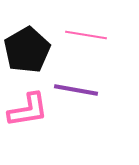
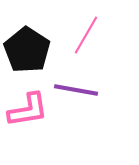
pink line: rotated 69 degrees counterclockwise
black pentagon: rotated 9 degrees counterclockwise
